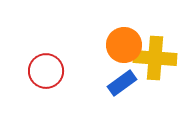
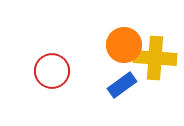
red circle: moved 6 px right
blue rectangle: moved 2 px down
